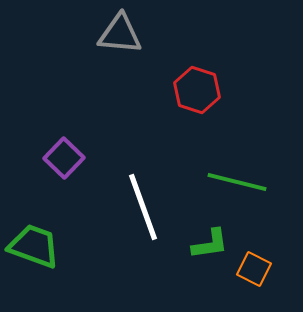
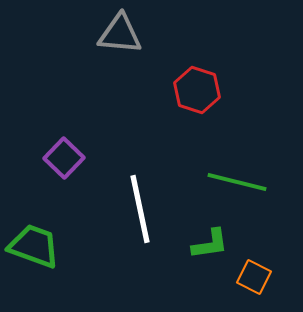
white line: moved 3 px left, 2 px down; rotated 8 degrees clockwise
orange square: moved 8 px down
